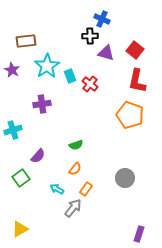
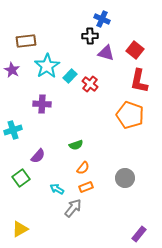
cyan rectangle: rotated 64 degrees clockwise
red L-shape: moved 2 px right
purple cross: rotated 12 degrees clockwise
orange semicircle: moved 8 px right, 1 px up
orange rectangle: moved 2 px up; rotated 32 degrees clockwise
purple rectangle: rotated 21 degrees clockwise
